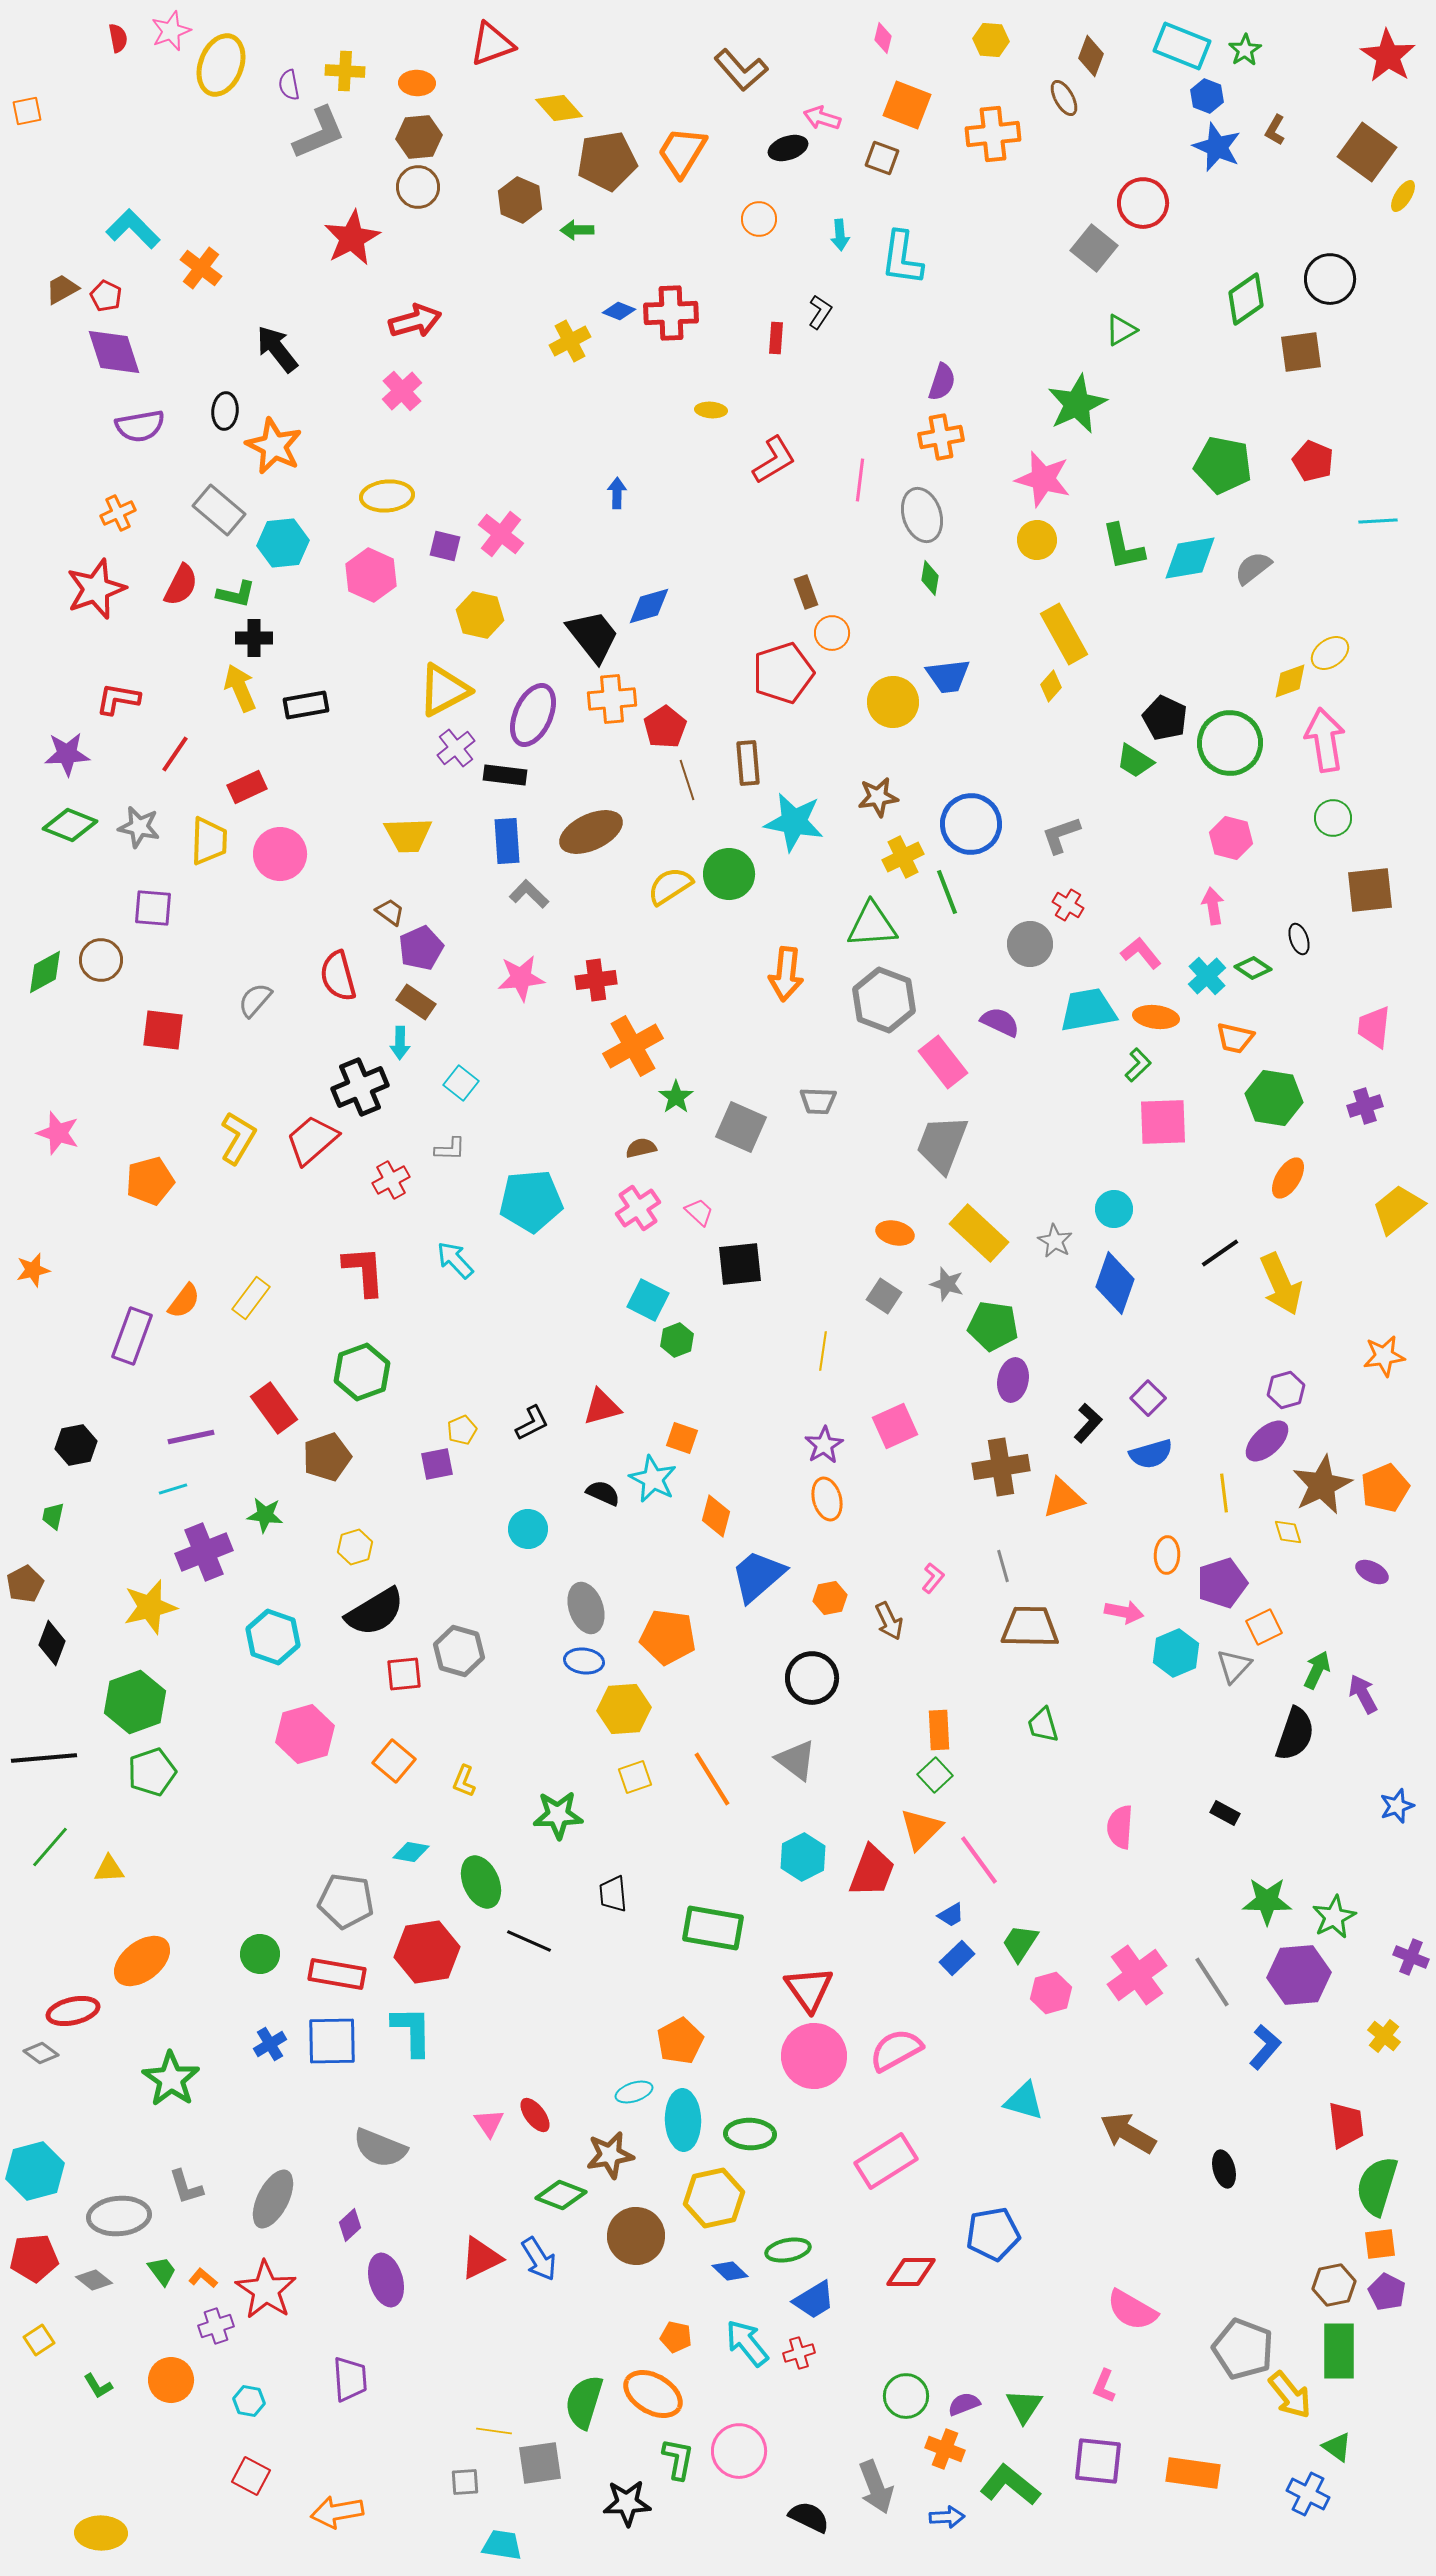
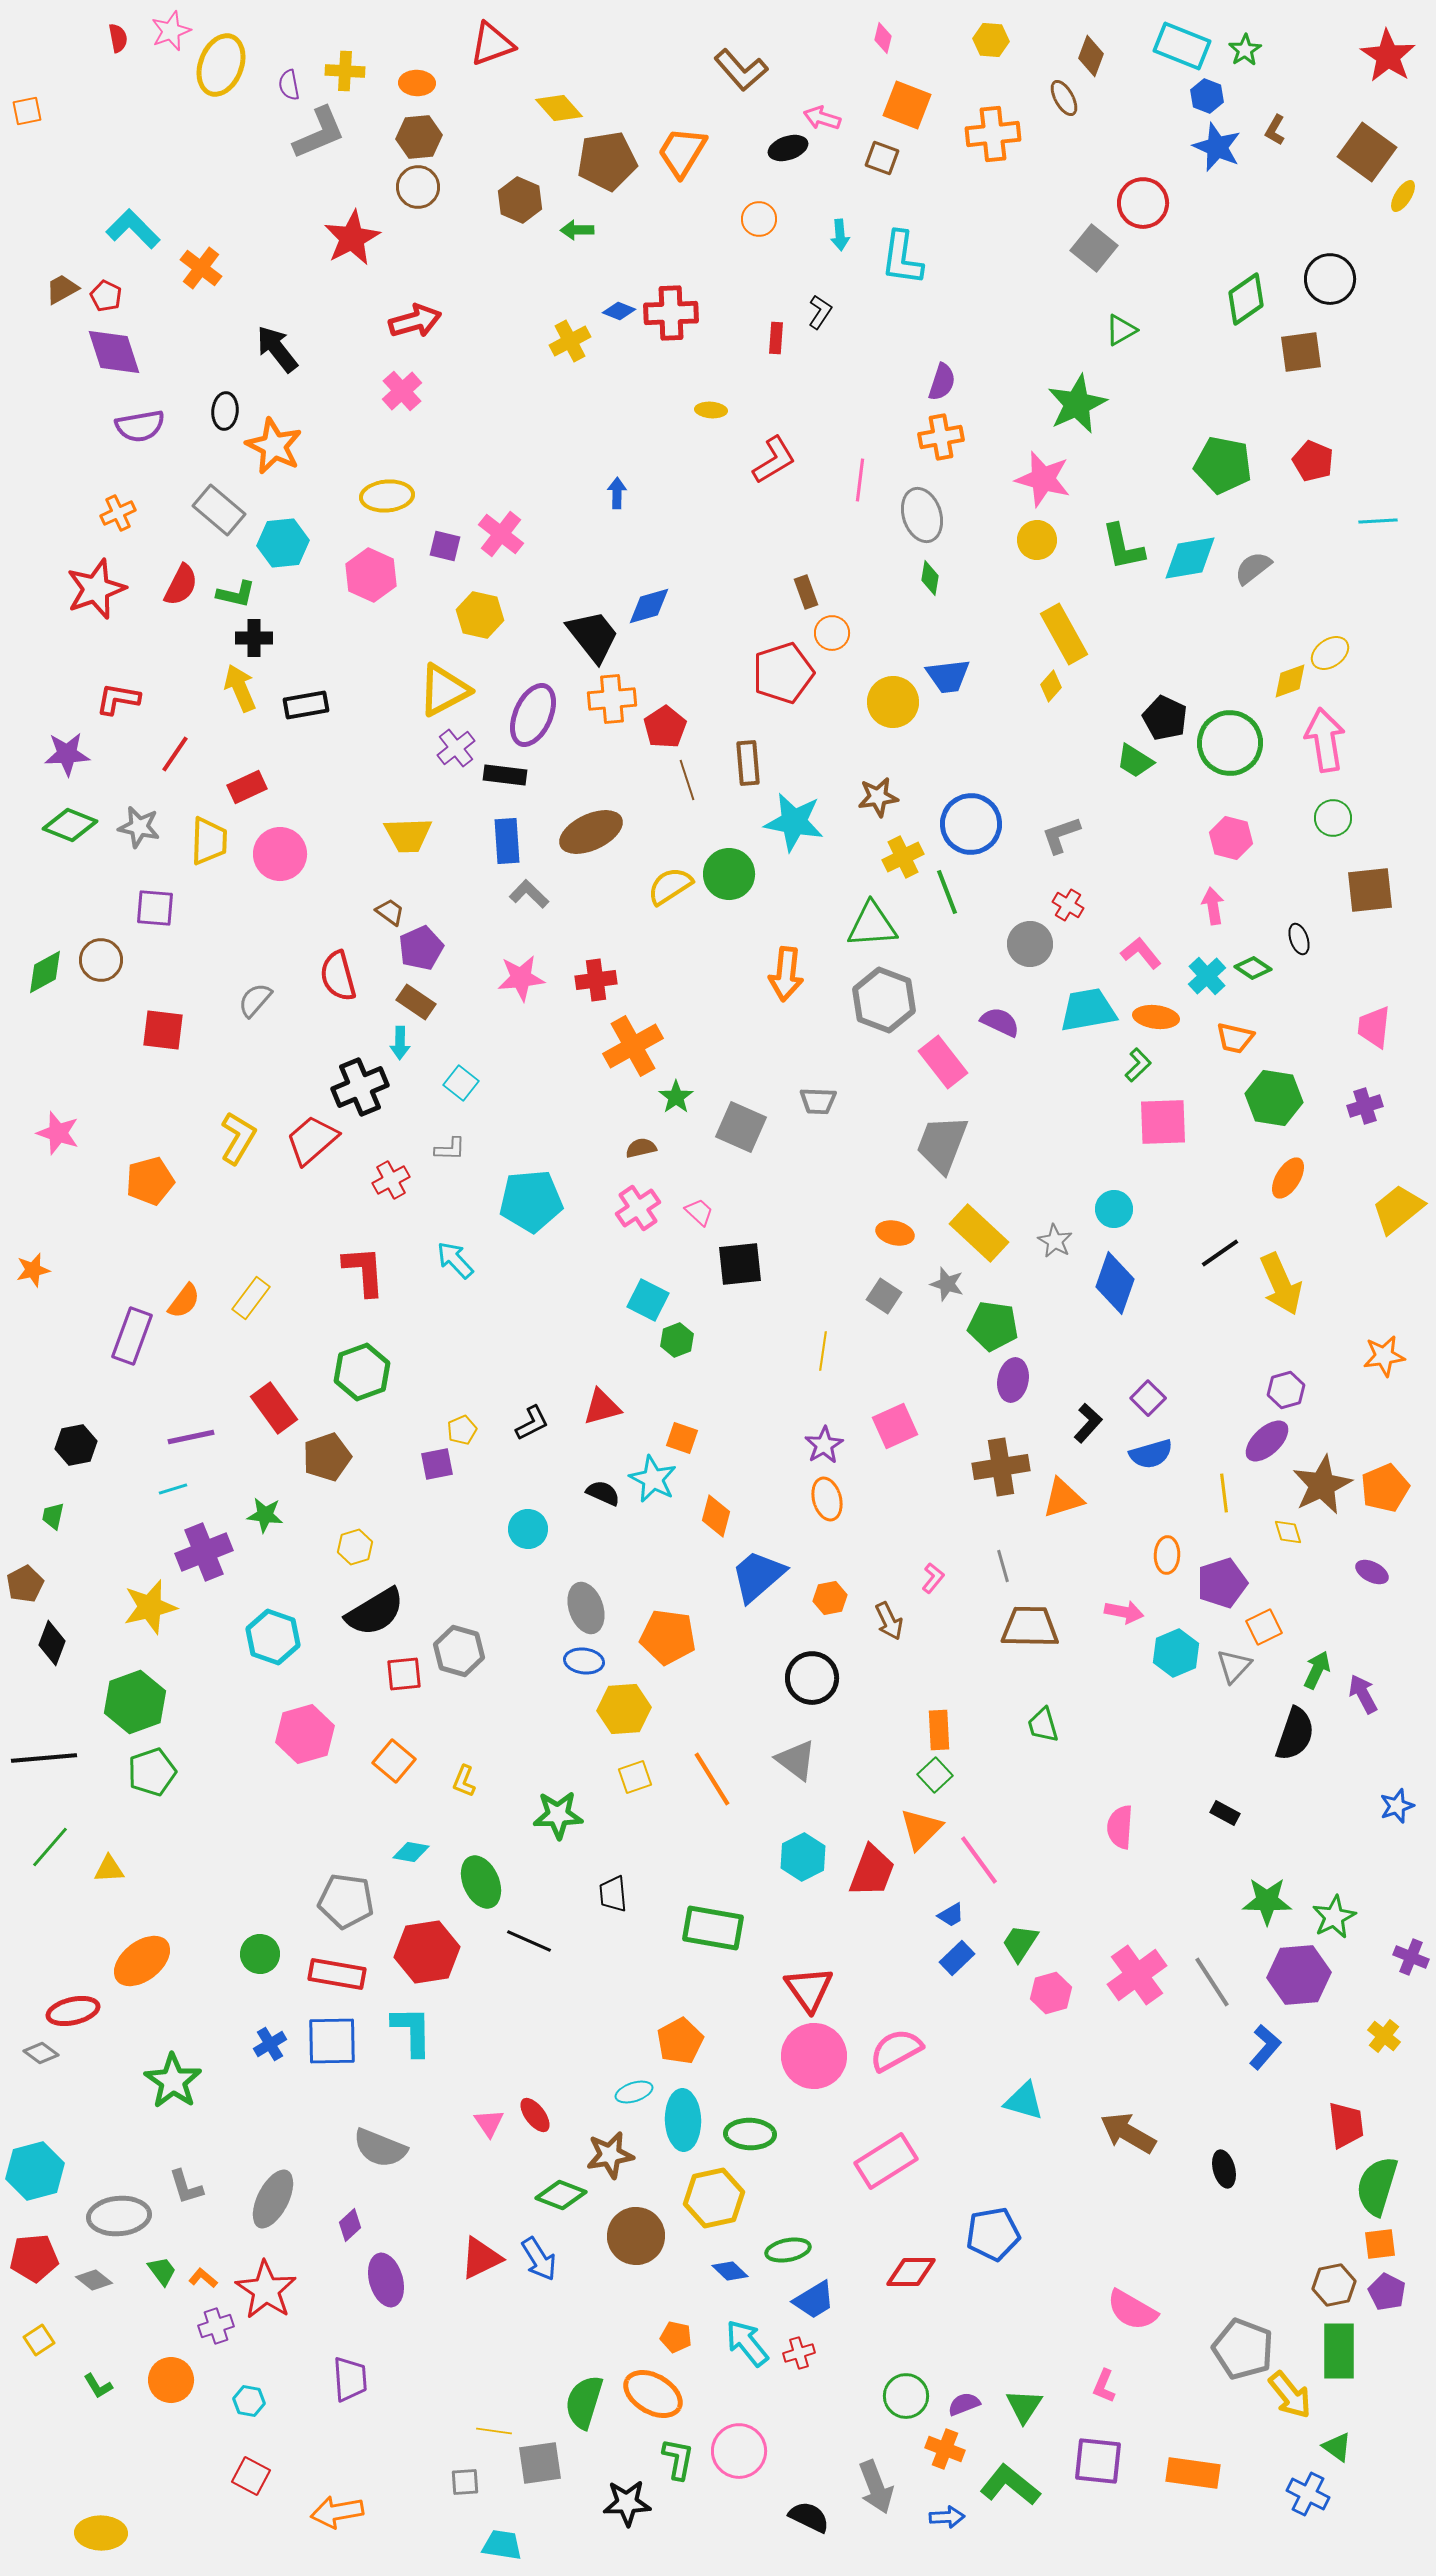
purple square at (153, 908): moved 2 px right
green star at (171, 2079): moved 2 px right, 2 px down
